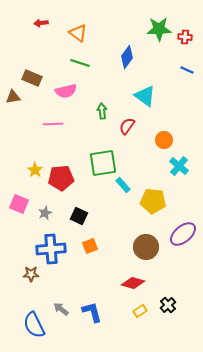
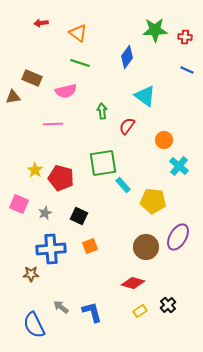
green star: moved 4 px left, 1 px down
red pentagon: rotated 20 degrees clockwise
purple ellipse: moved 5 px left, 3 px down; rotated 20 degrees counterclockwise
gray arrow: moved 2 px up
